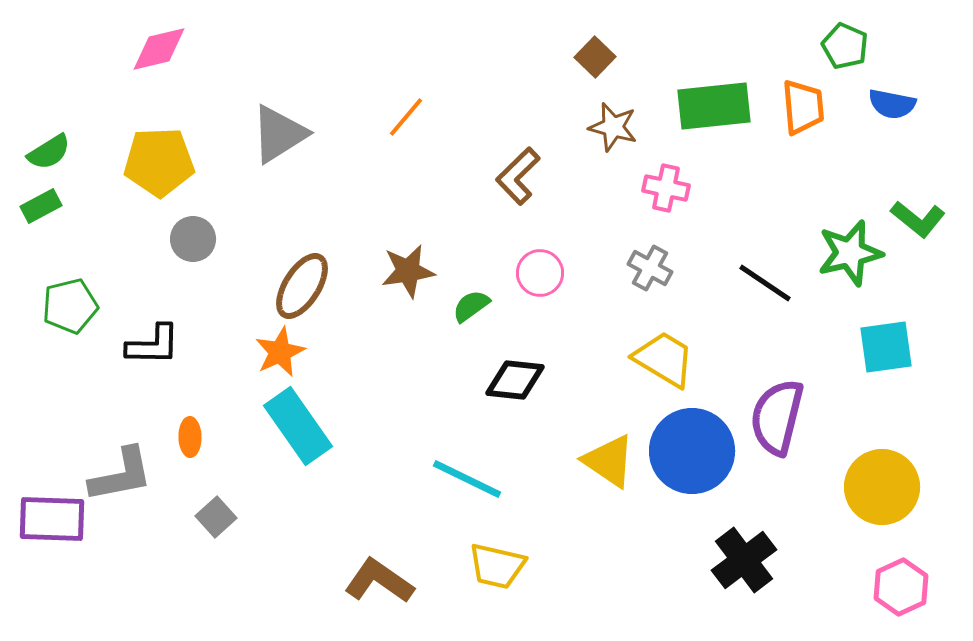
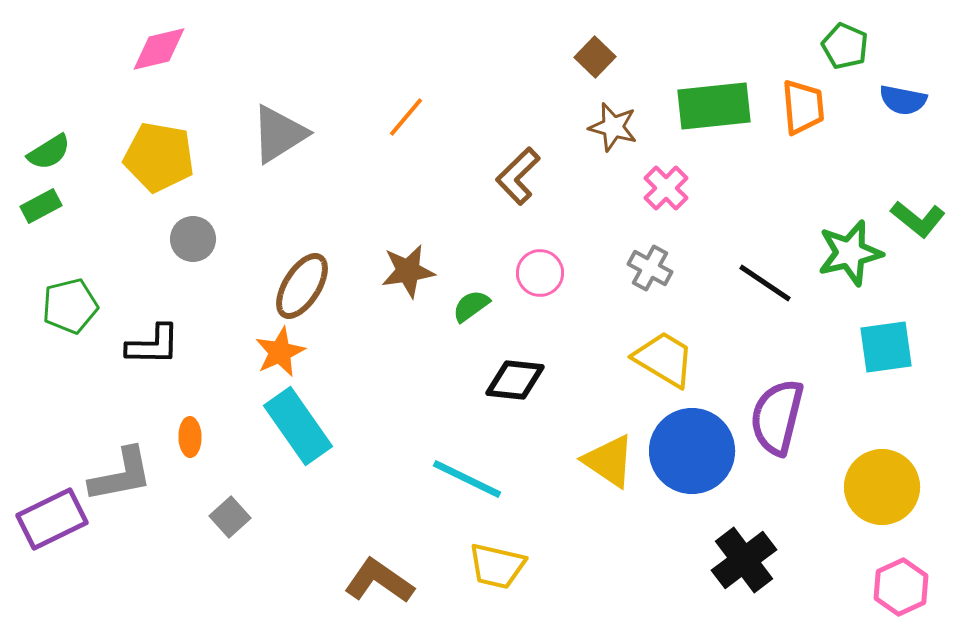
blue semicircle at (892, 104): moved 11 px right, 4 px up
yellow pentagon at (159, 162): moved 5 px up; rotated 12 degrees clockwise
pink cross at (666, 188): rotated 33 degrees clockwise
gray square at (216, 517): moved 14 px right
purple rectangle at (52, 519): rotated 28 degrees counterclockwise
